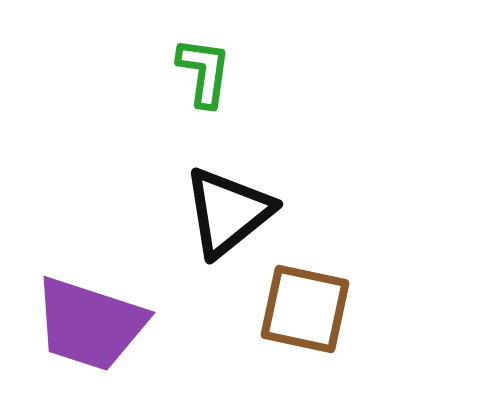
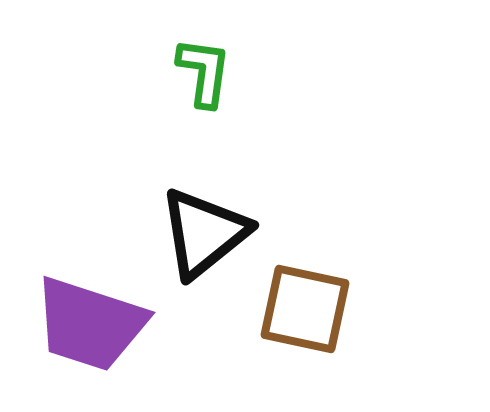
black triangle: moved 24 px left, 21 px down
